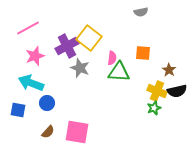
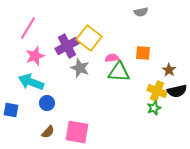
pink line: rotated 30 degrees counterclockwise
pink semicircle: rotated 104 degrees counterclockwise
cyan arrow: moved 1 px up
blue square: moved 7 px left
